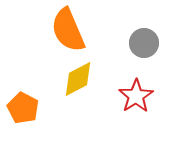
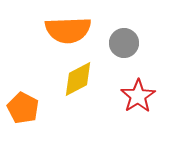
orange semicircle: rotated 69 degrees counterclockwise
gray circle: moved 20 px left
red star: moved 2 px right
